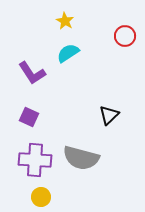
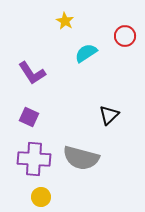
cyan semicircle: moved 18 px right
purple cross: moved 1 px left, 1 px up
